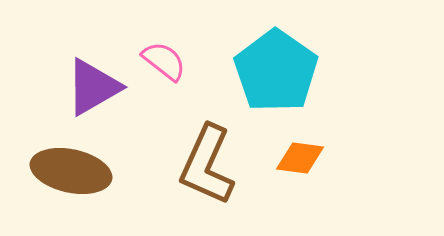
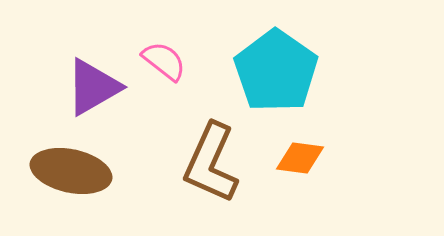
brown L-shape: moved 4 px right, 2 px up
